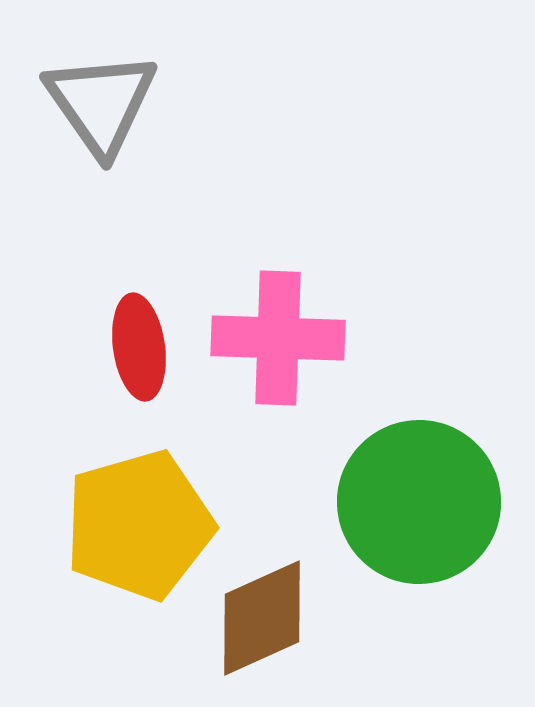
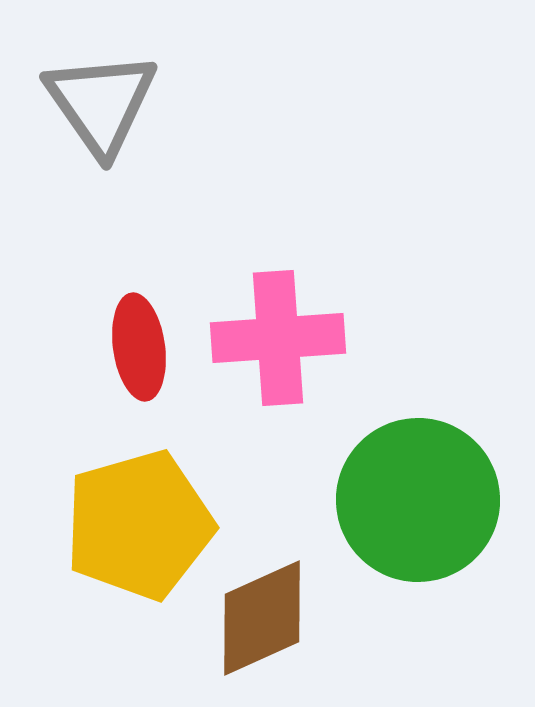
pink cross: rotated 6 degrees counterclockwise
green circle: moved 1 px left, 2 px up
